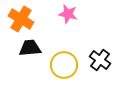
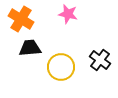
yellow circle: moved 3 px left, 2 px down
